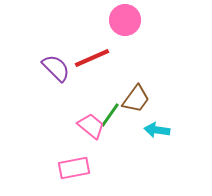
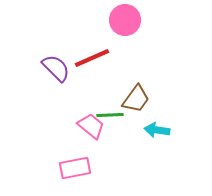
green line: rotated 52 degrees clockwise
pink rectangle: moved 1 px right
